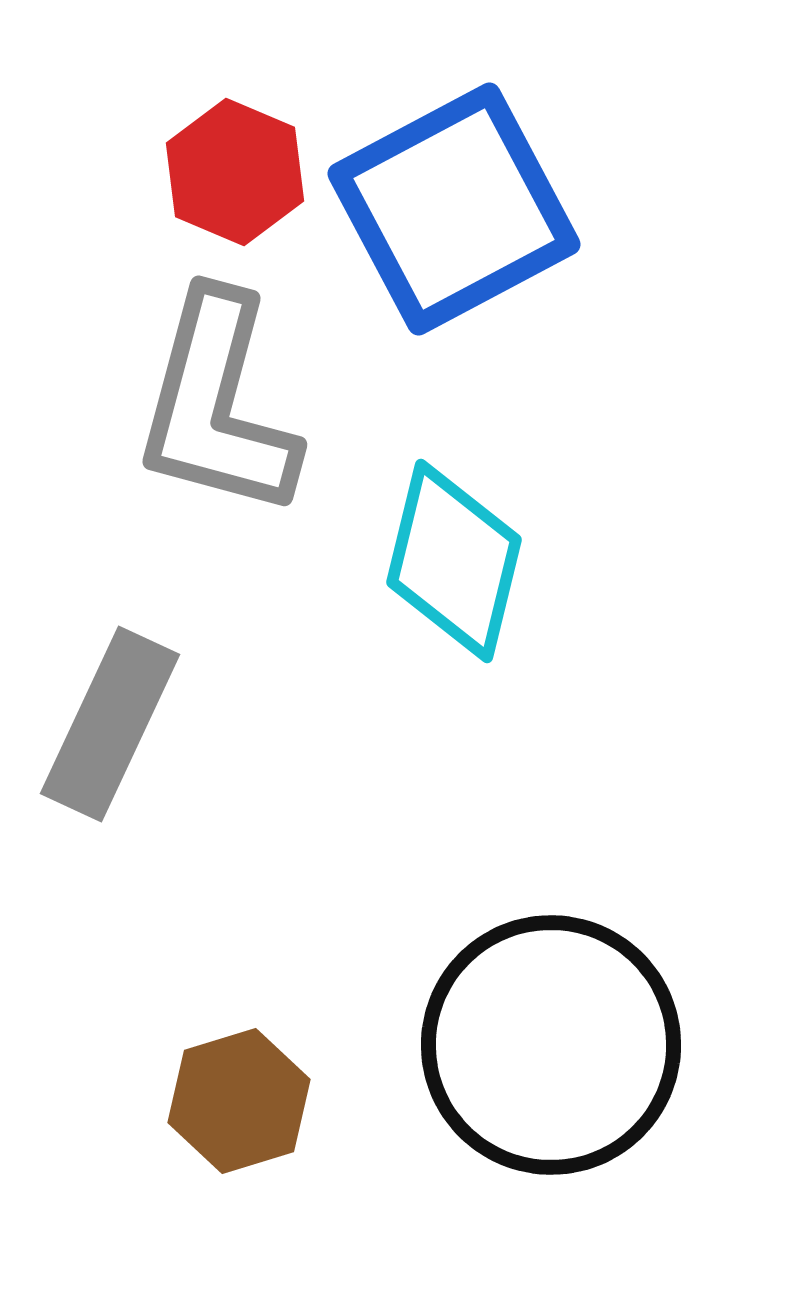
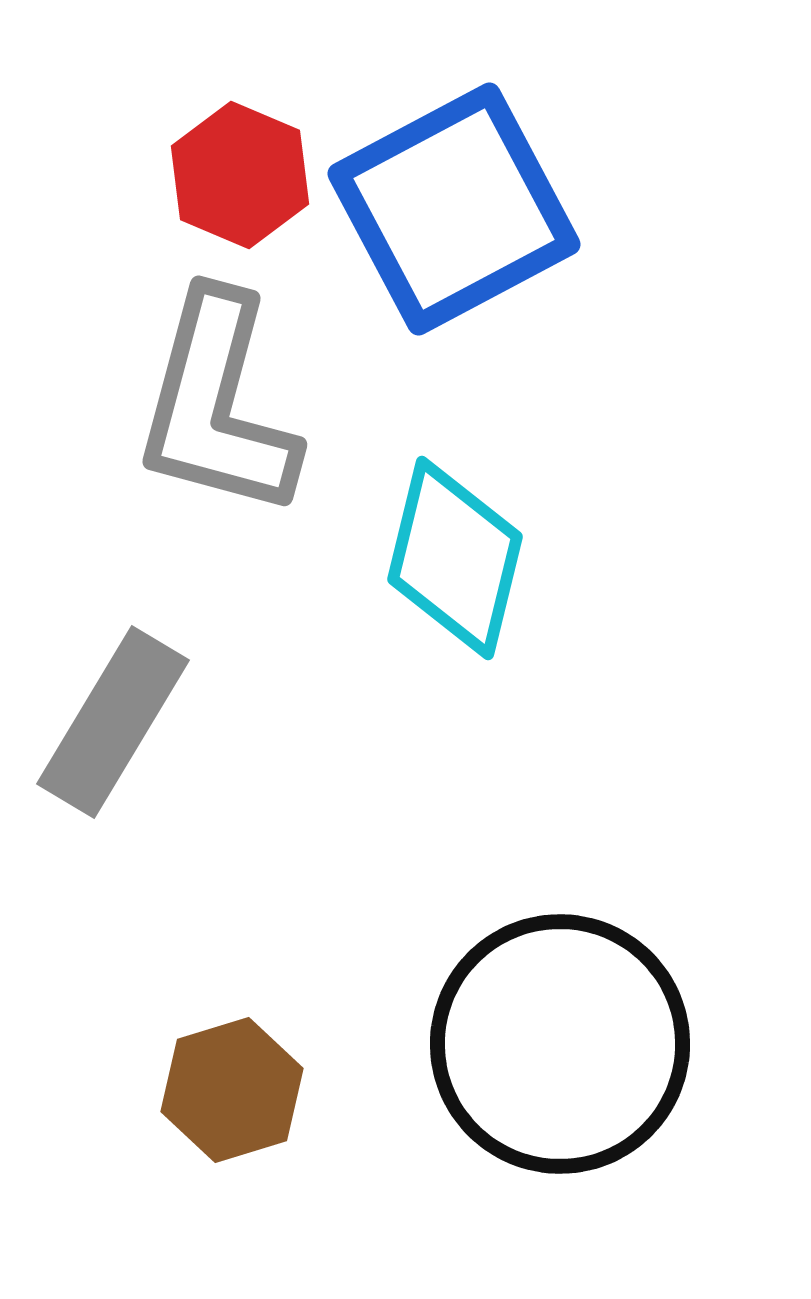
red hexagon: moved 5 px right, 3 px down
cyan diamond: moved 1 px right, 3 px up
gray rectangle: moved 3 px right, 2 px up; rotated 6 degrees clockwise
black circle: moved 9 px right, 1 px up
brown hexagon: moved 7 px left, 11 px up
